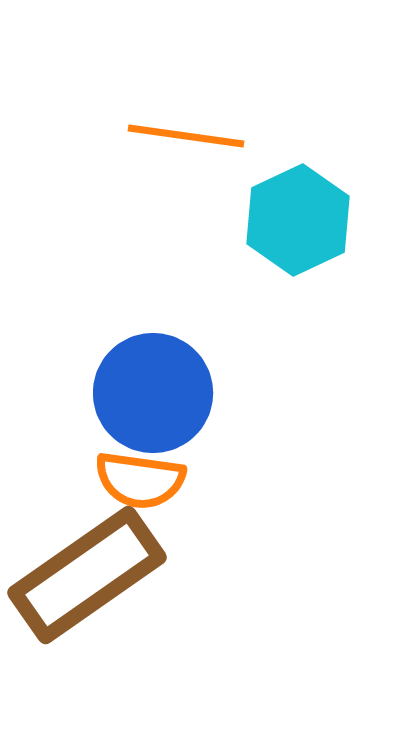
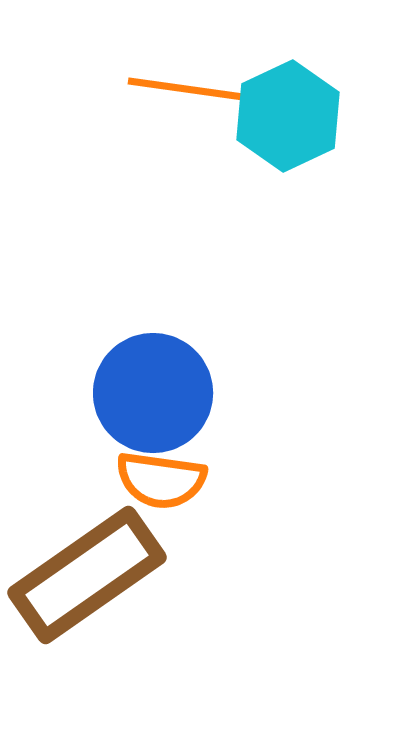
orange line: moved 47 px up
cyan hexagon: moved 10 px left, 104 px up
orange semicircle: moved 21 px right
